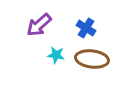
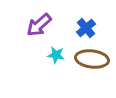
blue cross: rotated 18 degrees clockwise
